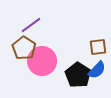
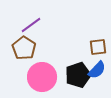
pink circle: moved 16 px down
black pentagon: rotated 20 degrees clockwise
